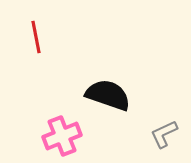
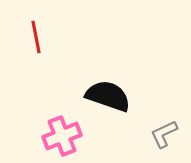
black semicircle: moved 1 px down
